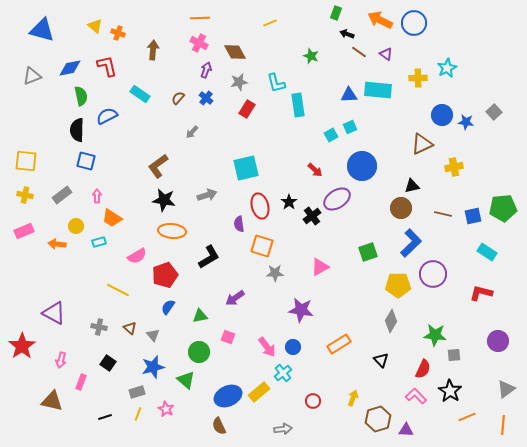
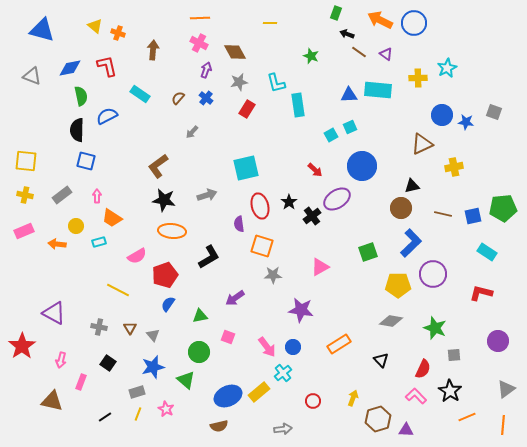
yellow line at (270, 23): rotated 24 degrees clockwise
gray triangle at (32, 76): rotated 42 degrees clockwise
gray square at (494, 112): rotated 28 degrees counterclockwise
gray star at (275, 273): moved 2 px left, 2 px down
blue semicircle at (168, 307): moved 3 px up
gray diamond at (391, 321): rotated 70 degrees clockwise
brown triangle at (130, 328): rotated 16 degrees clockwise
green star at (435, 335): moved 7 px up; rotated 15 degrees clockwise
black line at (105, 417): rotated 16 degrees counterclockwise
brown semicircle at (219, 426): rotated 78 degrees counterclockwise
